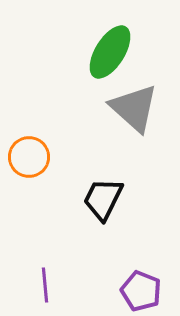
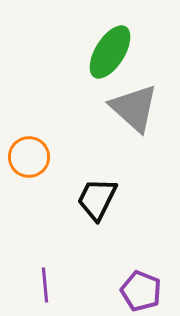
black trapezoid: moved 6 px left
